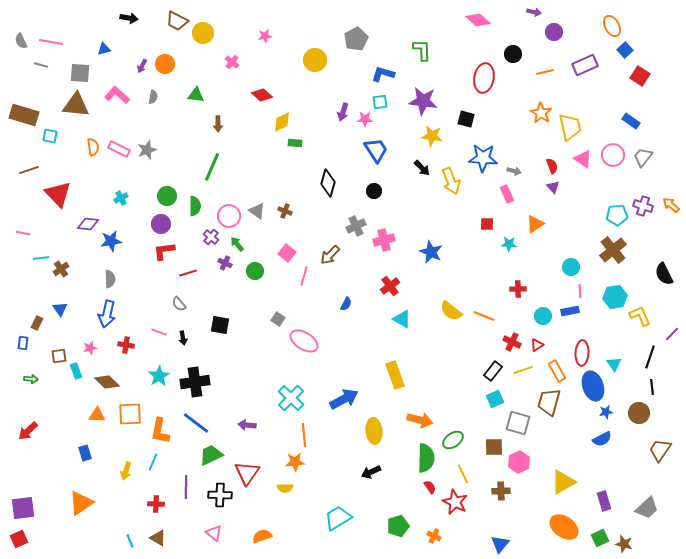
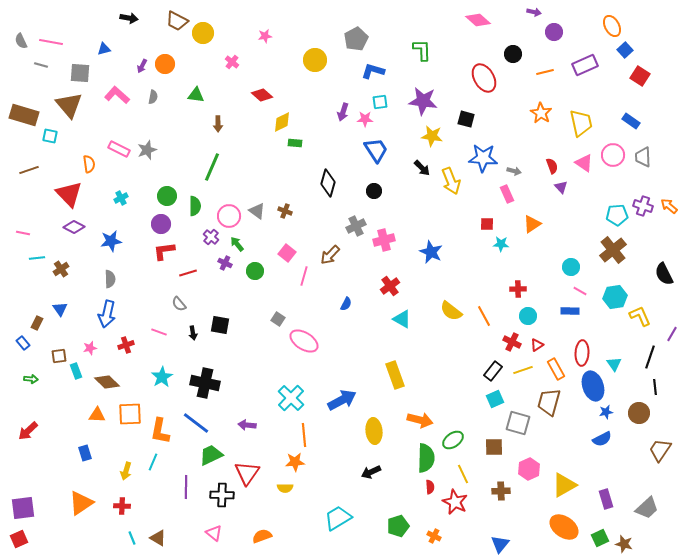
blue L-shape at (383, 74): moved 10 px left, 3 px up
red ellipse at (484, 78): rotated 40 degrees counterclockwise
brown triangle at (76, 105): moved 7 px left; rotated 44 degrees clockwise
yellow trapezoid at (570, 127): moved 11 px right, 4 px up
orange semicircle at (93, 147): moved 4 px left, 17 px down
gray trapezoid at (643, 157): rotated 40 degrees counterclockwise
pink triangle at (583, 159): moved 1 px right, 4 px down
purple triangle at (553, 187): moved 8 px right
red triangle at (58, 194): moved 11 px right
orange arrow at (671, 205): moved 2 px left, 1 px down
purple diamond at (88, 224): moved 14 px left, 3 px down; rotated 20 degrees clockwise
orange triangle at (535, 224): moved 3 px left
cyan star at (509, 244): moved 8 px left
cyan line at (41, 258): moved 4 px left
pink line at (580, 291): rotated 56 degrees counterclockwise
blue rectangle at (570, 311): rotated 12 degrees clockwise
orange line at (484, 316): rotated 40 degrees clockwise
cyan circle at (543, 316): moved 15 px left
purple line at (672, 334): rotated 14 degrees counterclockwise
black arrow at (183, 338): moved 10 px right, 5 px up
blue rectangle at (23, 343): rotated 48 degrees counterclockwise
red cross at (126, 345): rotated 28 degrees counterclockwise
orange rectangle at (557, 371): moved 1 px left, 2 px up
cyan star at (159, 376): moved 3 px right, 1 px down
black cross at (195, 382): moved 10 px right, 1 px down; rotated 20 degrees clockwise
black line at (652, 387): moved 3 px right
blue arrow at (344, 399): moved 2 px left, 1 px down
pink hexagon at (519, 462): moved 10 px right, 7 px down
yellow triangle at (563, 482): moved 1 px right, 3 px down
red semicircle at (430, 487): rotated 32 degrees clockwise
black cross at (220, 495): moved 2 px right
purple rectangle at (604, 501): moved 2 px right, 2 px up
red cross at (156, 504): moved 34 px left, 2 px down
cyan line at (130, 541): moved 2 px right, 3 px up
